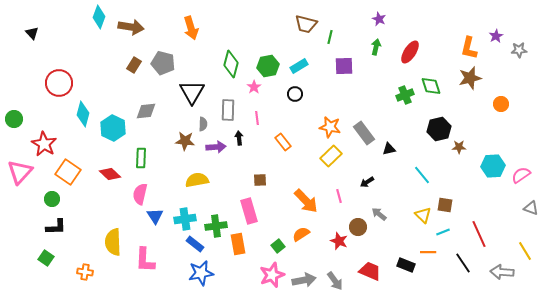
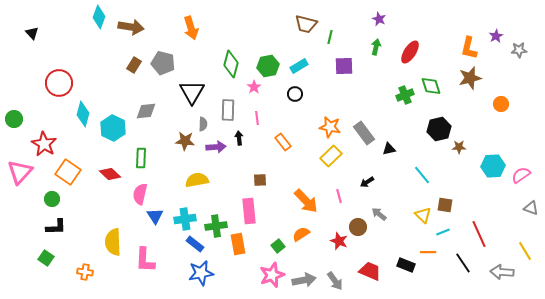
pink rectangle at (249, 211): rotated 10 degrees clockwise
